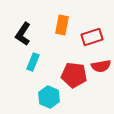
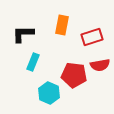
black L-shape: rotated 55 degrees clockwise
red semicircle: moved 1 px left, 1 px up
cyan hexagon: moved 4 px up
